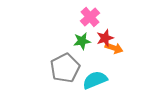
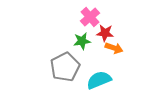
red star: moved 5 px up; rotated 24 degrees clockwise
gray pentagon: moved 1 px up
cyan semicircle: moved 4 px right
